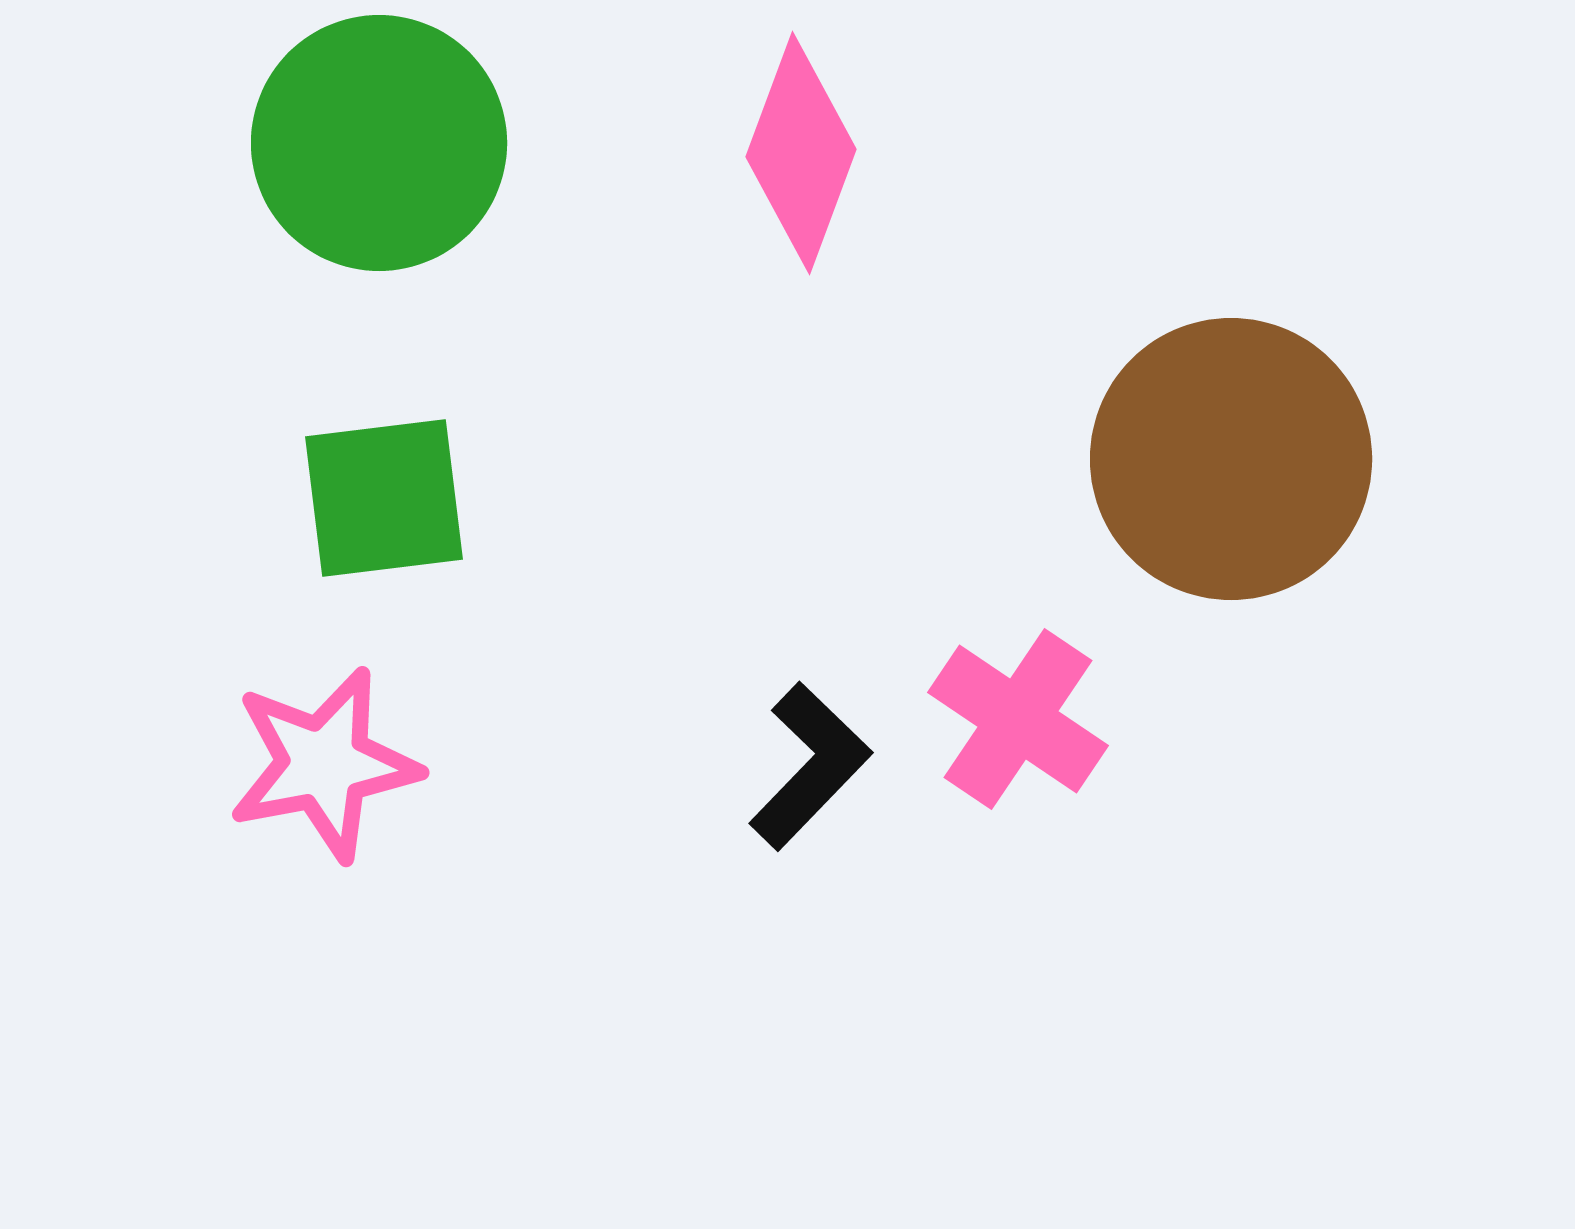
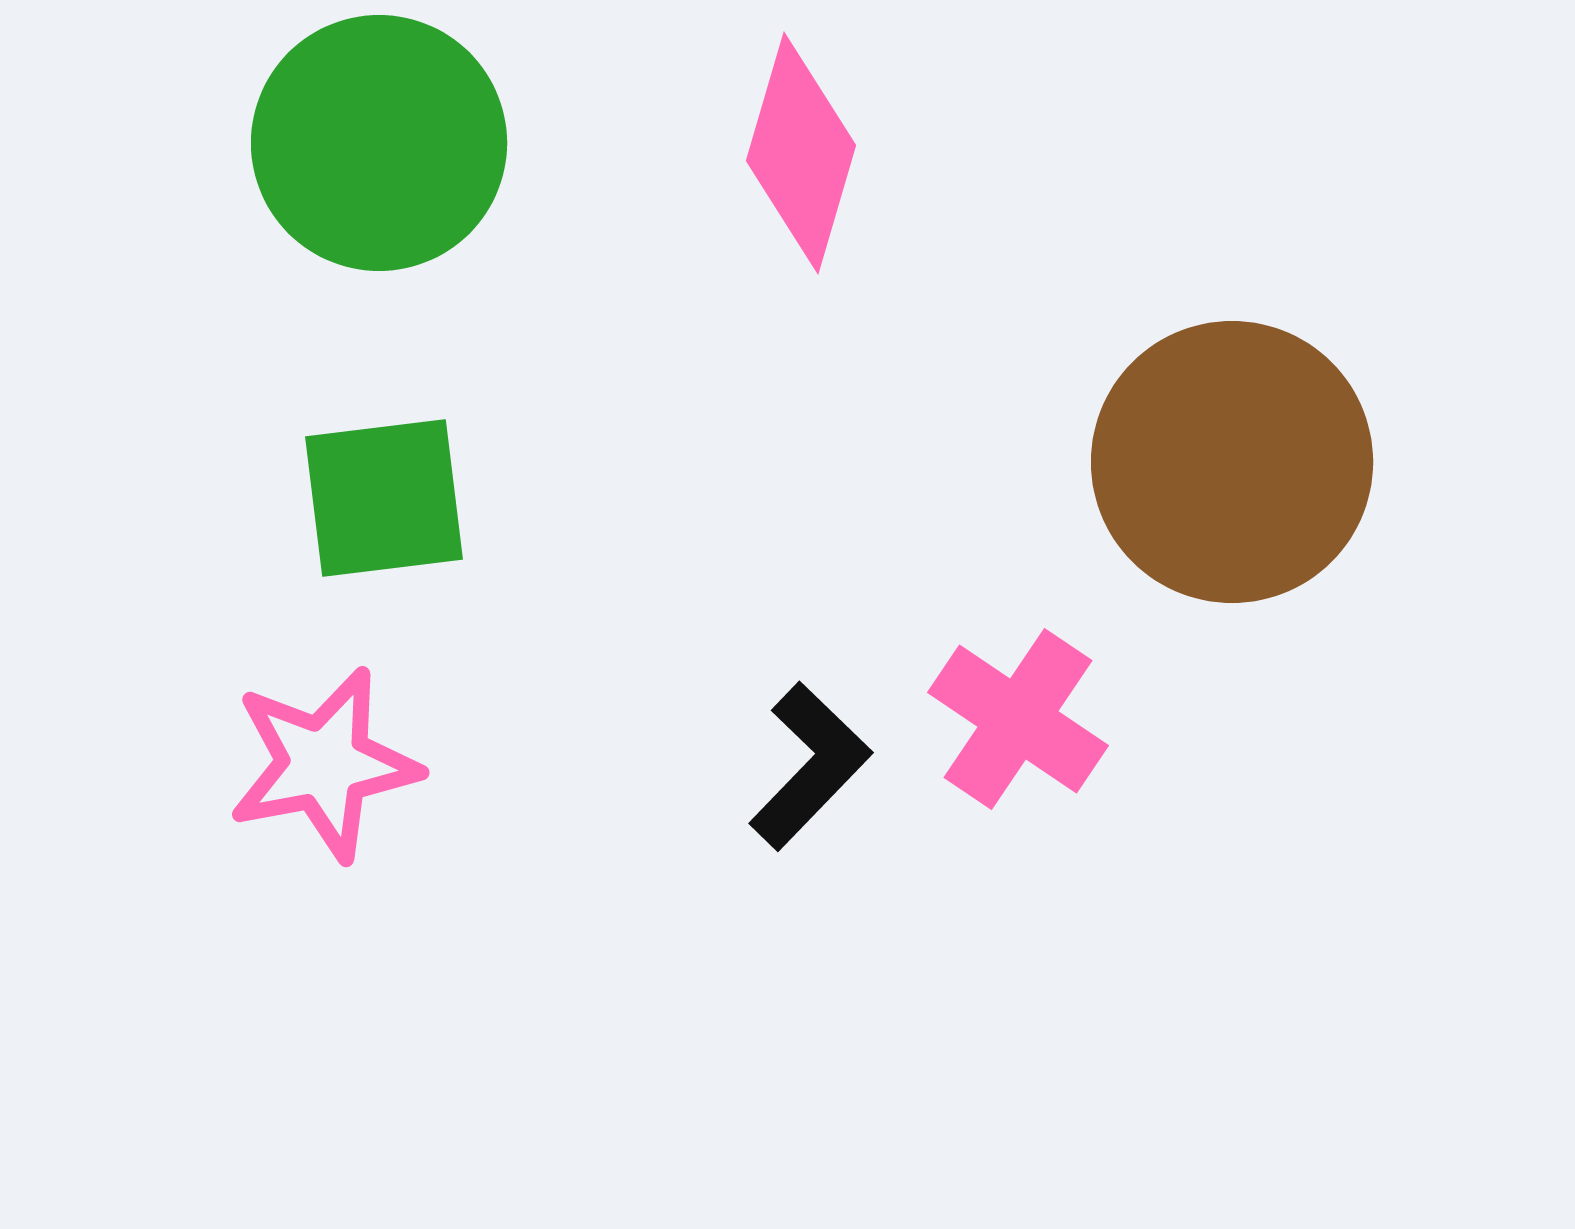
pink diamond: rotated 4 degrees counterclockwise
brown circle: moved 1 px right, 3 px down
